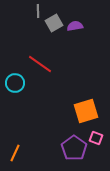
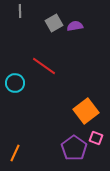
gray line: moved 18 px left
red line: moved 4 px right, 2 px down
orange square: rotated 20 degrees counterclockwise
